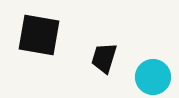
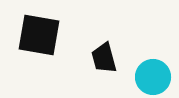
black trapezoid: rotated 32 degrees counterclockwise
